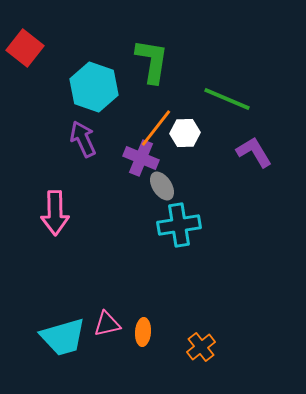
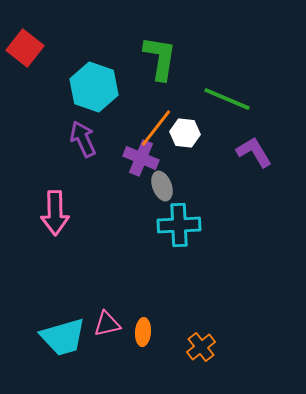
green L-shape: moved 8 px right, 3 px up
white hexagon: rotated 8 degrees clockwise
gray ellipse: rotated 12 degrees clockwise
cyan cross: rotated 6 degrees clockwise
